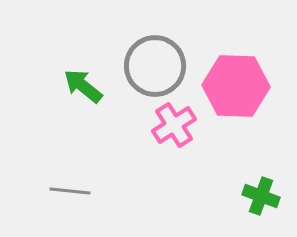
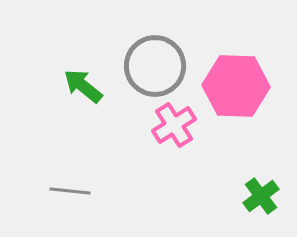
green cross: rotated 33 degrees clockwise
